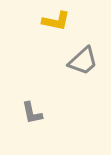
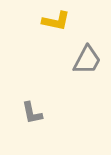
gray trapezoid: moved 4 px right, 1 px up; rotated 20 degrees counterclockwise
